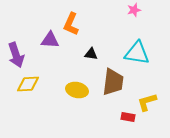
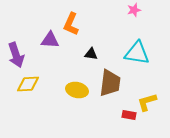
brown trapezoid: moved 3 px left, 1 px down
red rectangle: moved 1 px right, 2 px up
